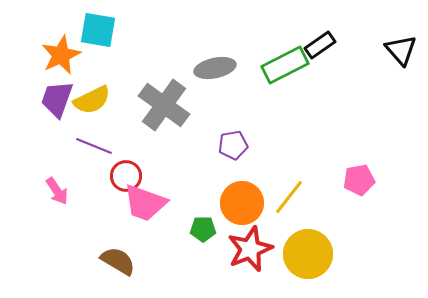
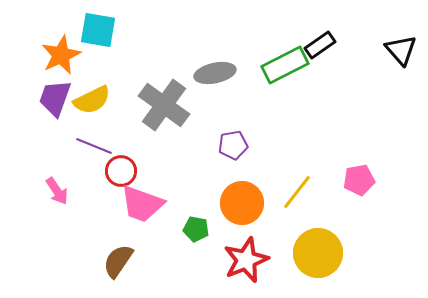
gray ellipse: moved 5 px down
purple trapezoid: moved 2 px left, 1 px up
red circle: moved 5 px left, 5 px up
yellow line: moved 8 px right, 5 px up
pink trapezoid: moved 3 px left, 1 px down
green pentagon: moved 7 px left; rotated 10 degrees clockwise
red star: moved 4 px left, 11 px down
yellow circle: moved 10 px right, 1 px up
brown semicircle: rotated 87 degrees counterclockwise
